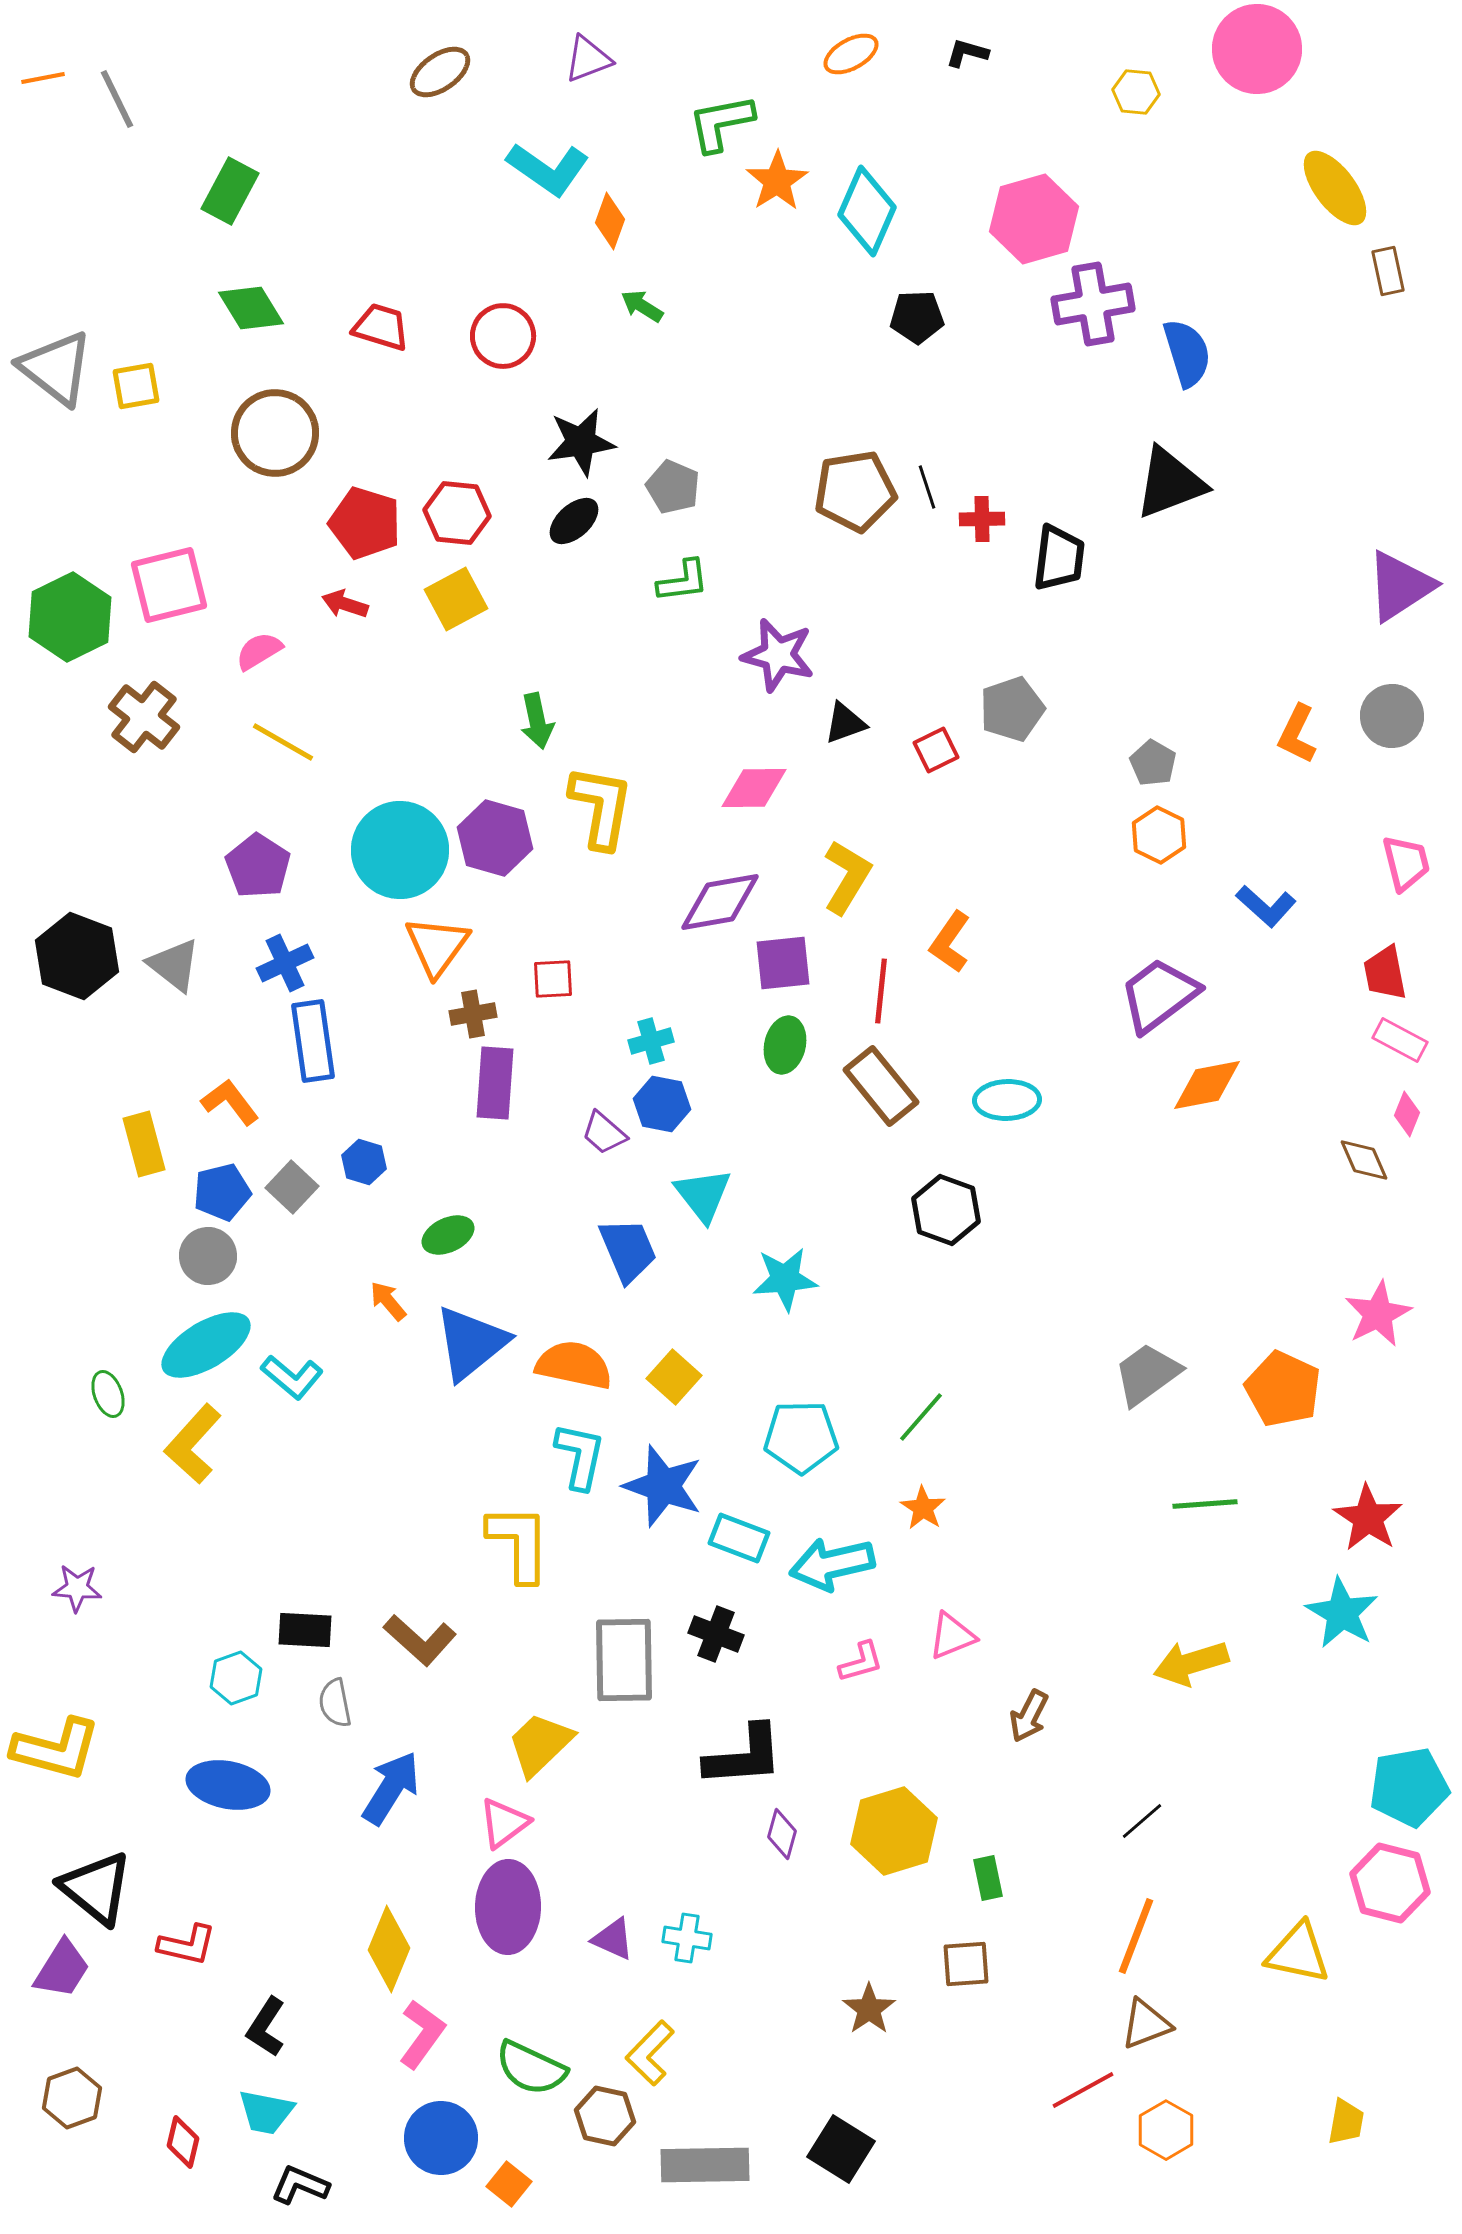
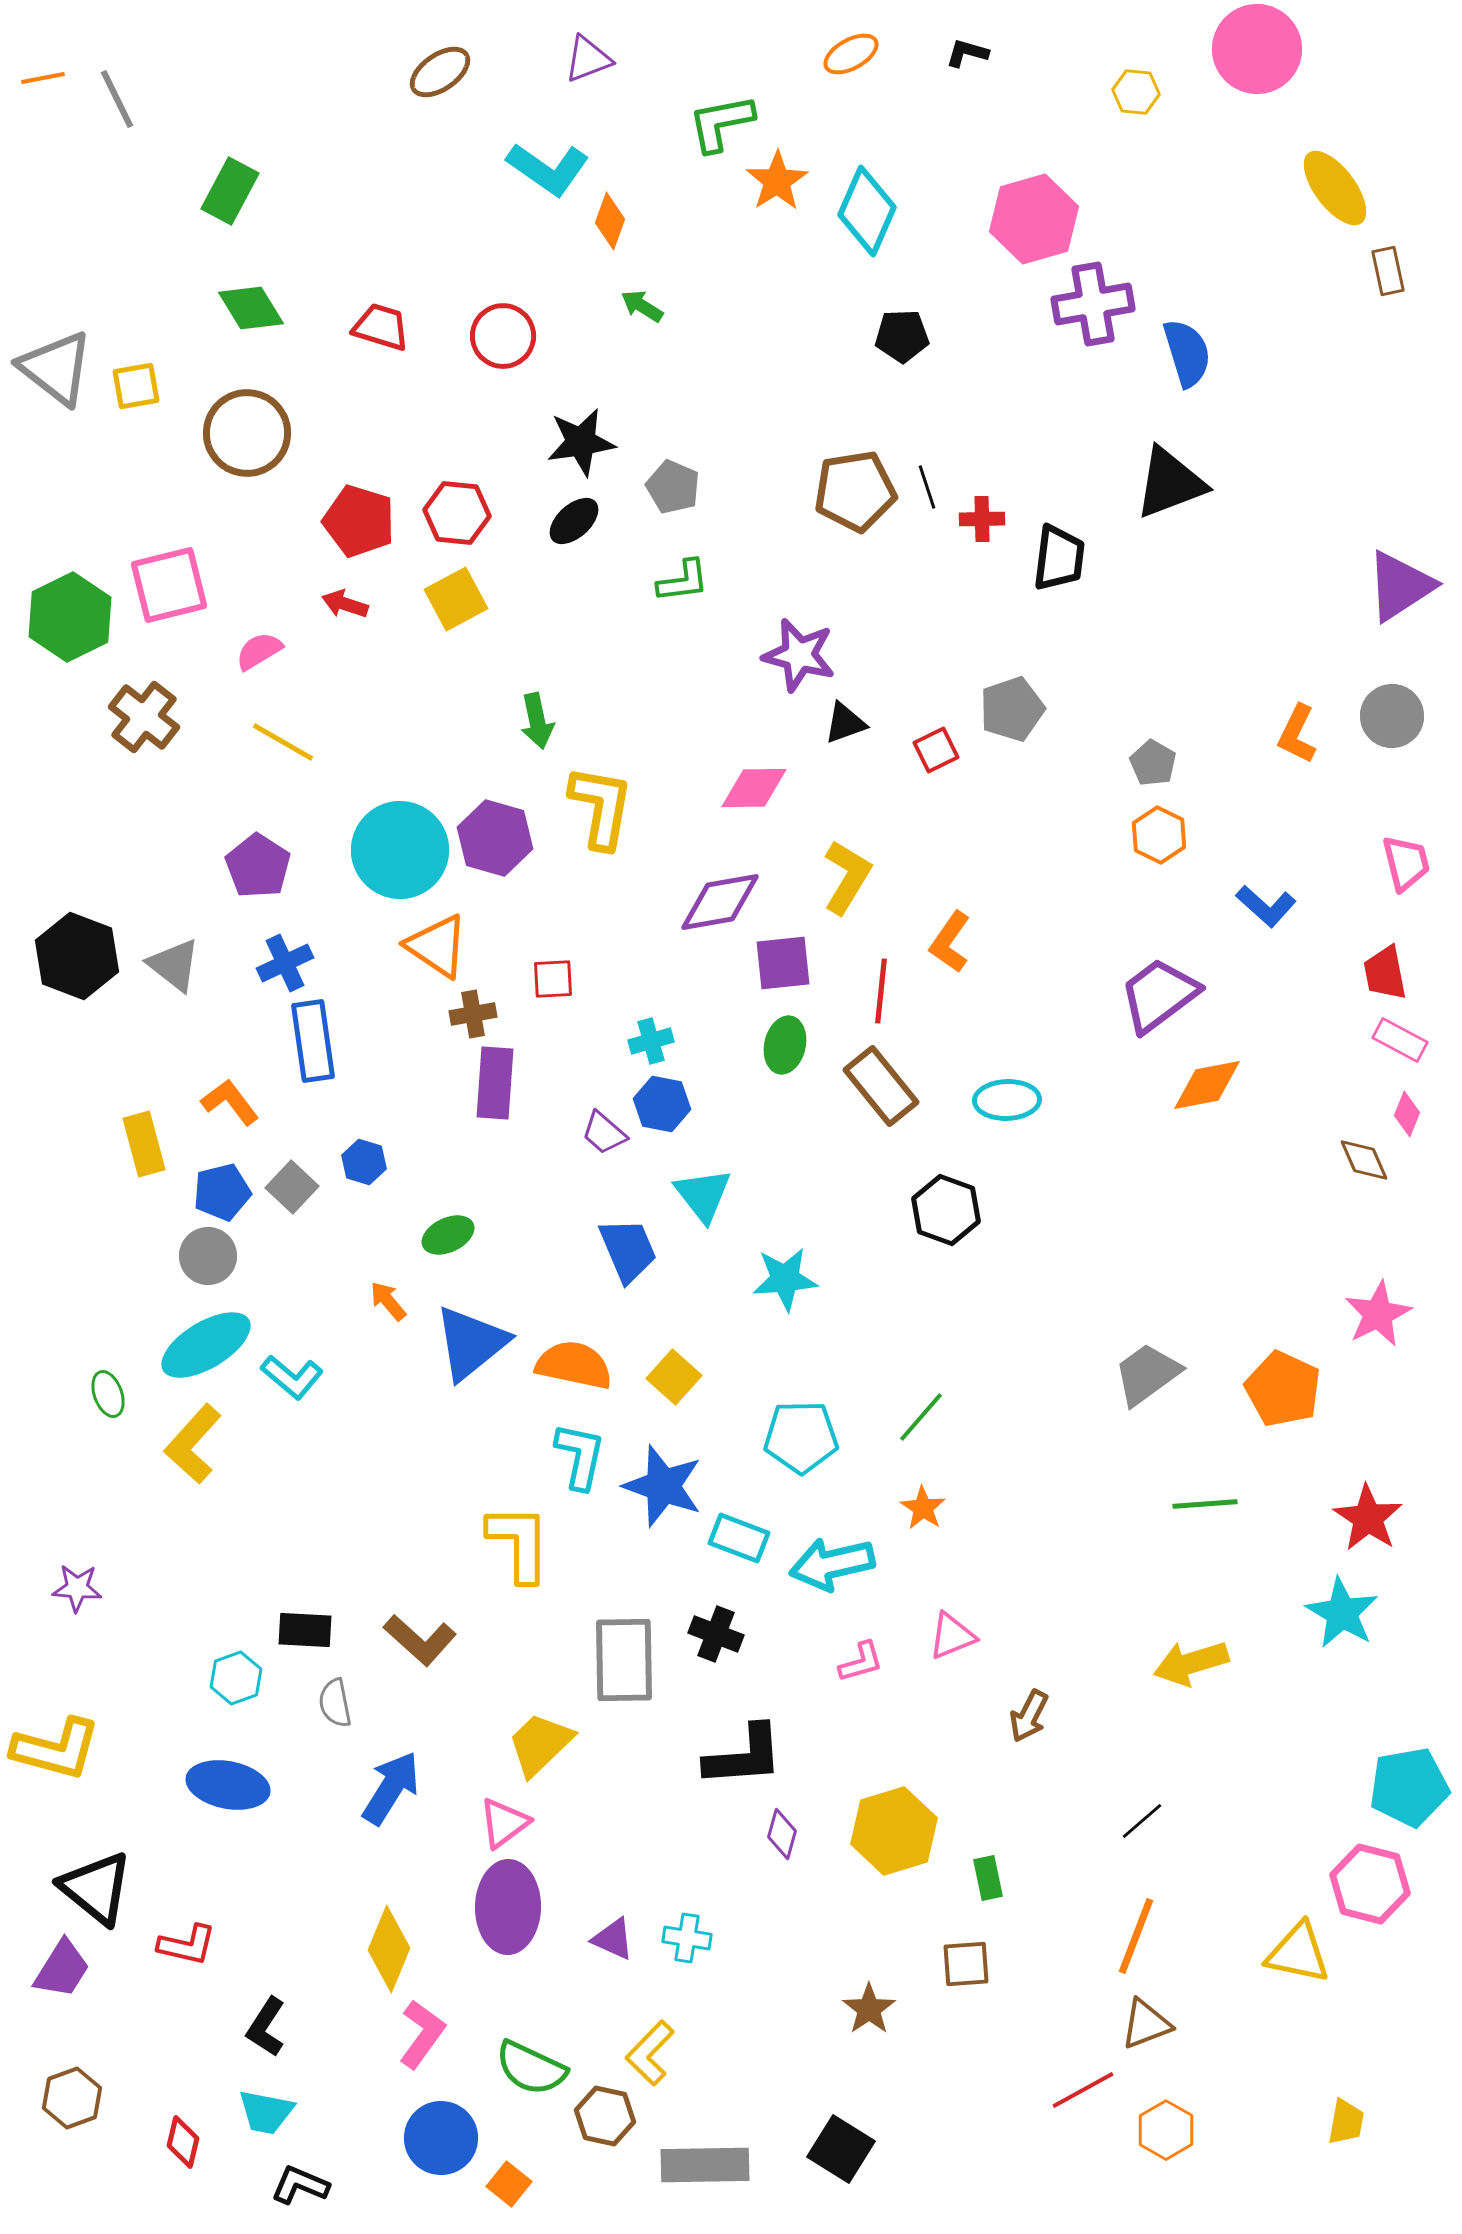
black pentagon at (917, 317): moved 15 px left, 19 px down
brown circle at (275, 433): moved 28 px left
red pentagon at (365, 523): moved 6 px left, 2 px up
purple star at (778, 655): moved 21 px right
orange triangle at (437, 946): rotated 32 degrees counterclockwise
pink hexagon at (1390, 1883): moved 20 px left, 1 px down
